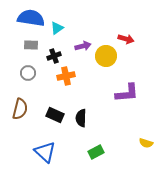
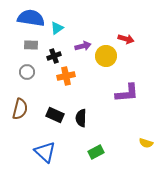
gray circle: moved 1 px left, 1 px up
